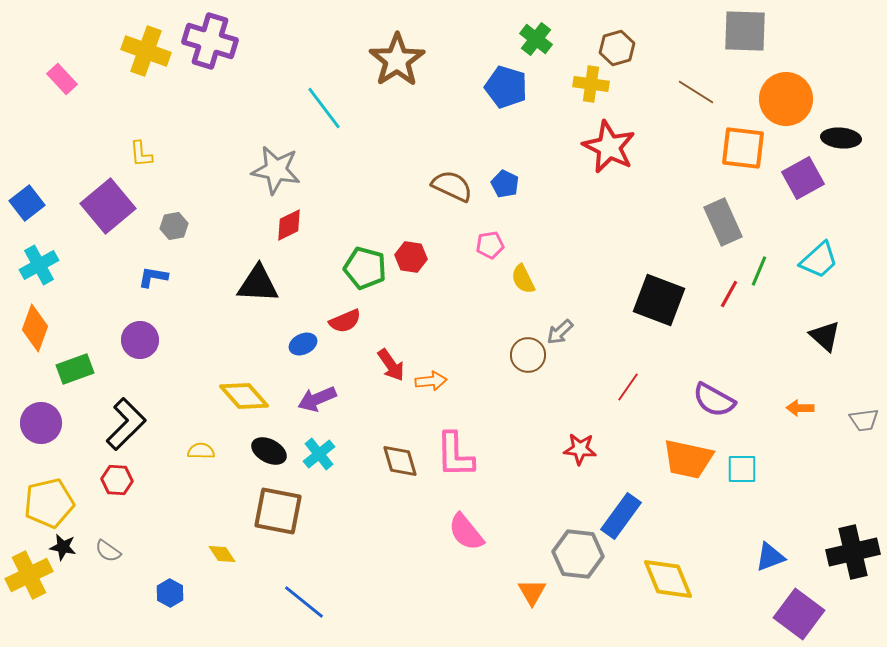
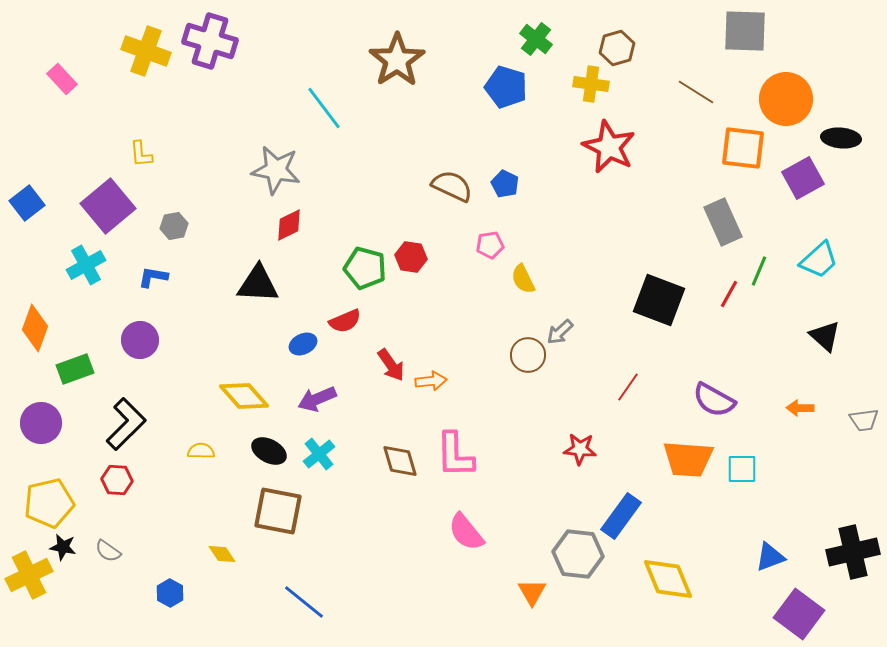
cyan cross at (39, 265): moved 47 px right
orange trapezoid at (688, 459): rotated 8 degrees counterclockwise
